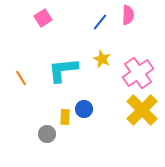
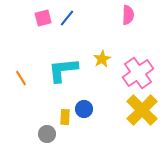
pink square: rotated 18 degrees clockwise
blue line: moved 33 px left, 4 px up
yellow star: rotated 18 degrees clockwise
